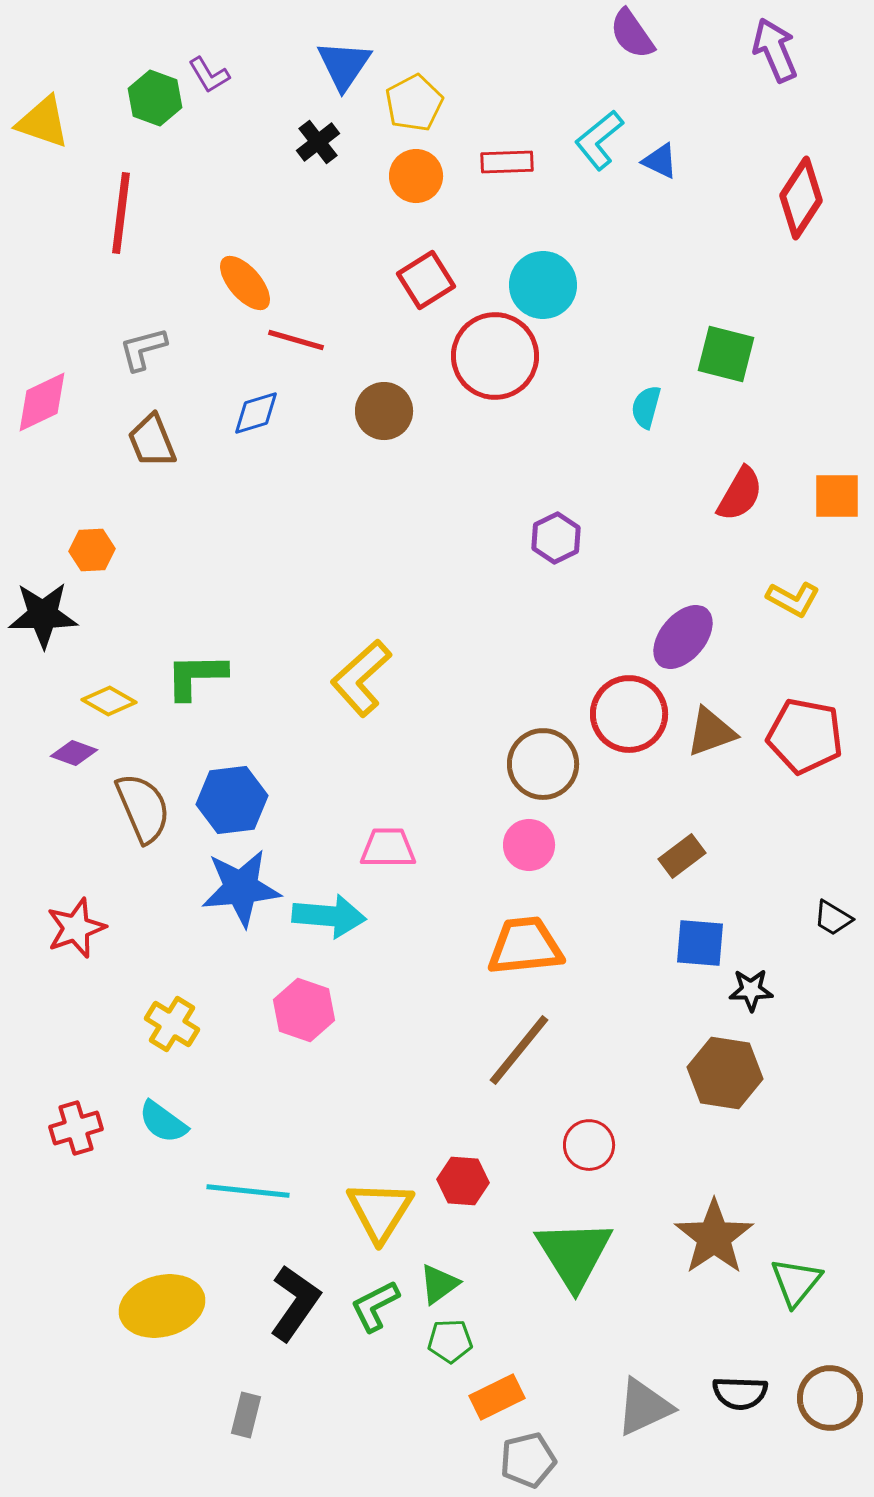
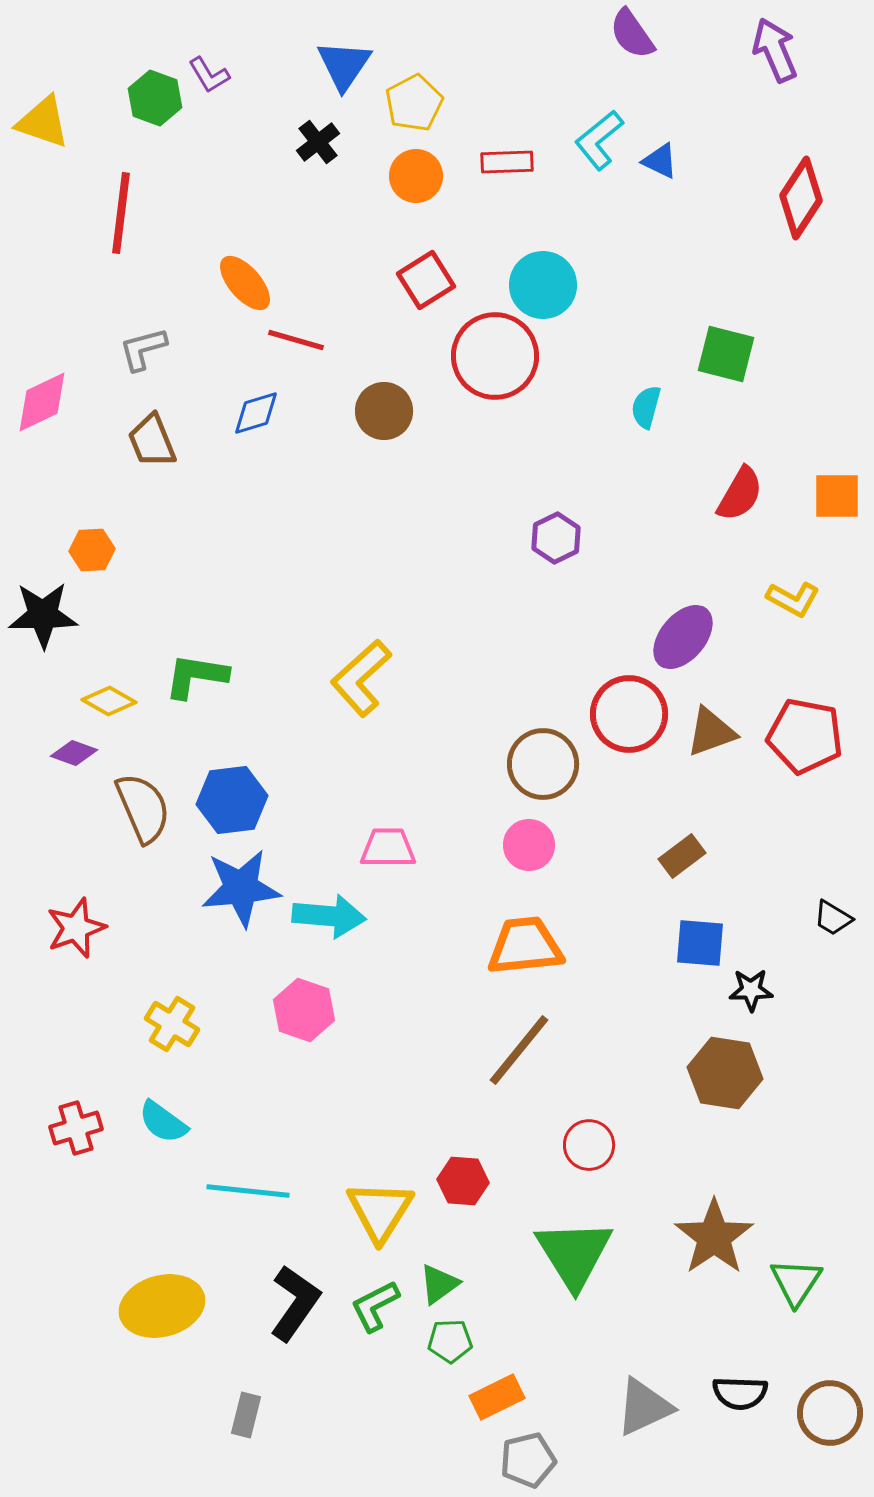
green L-shape at (196, 676): rotated 10 degrees clockwise
green triangle at (796, 1282): rotated 6 degrees counterclockwise
brown circle at (830, 1398): moved 15 px down
